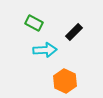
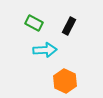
black rectangle: moved 5 px left, 6 px up; rotated 18 degrees counterclockwise
